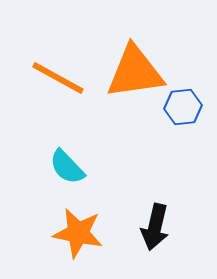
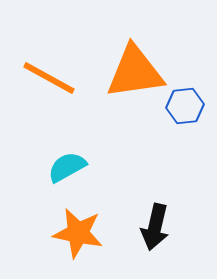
orange line: moved 9 px left
blue hexagon: moved 2 px right, 1 px up
cyan semicircle: rotated 105 degrees clockwise
